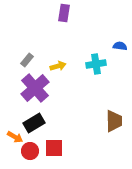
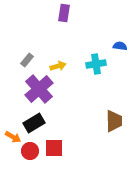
purple cross: moved 4 px right, 1 px down
orange arrow: moved 2 px left
